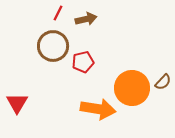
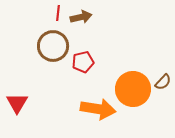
red line: rotated 21 degrees counterclockwise
brown arrow: moved 5 px left, 2 px up
orange circle: moved 1 px right, 1 px down
